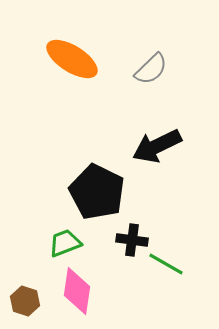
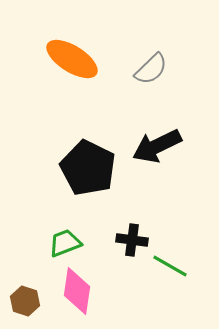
black pentagon: moved 9 px left, 24 px up
green line: moved 4 px right, 2 px down
